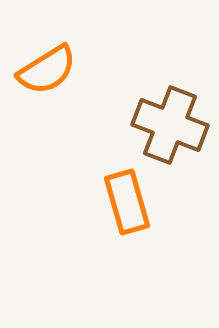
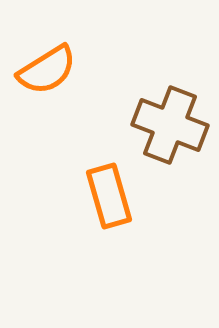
orange rectangle: moved 18 px left, 6 px up
